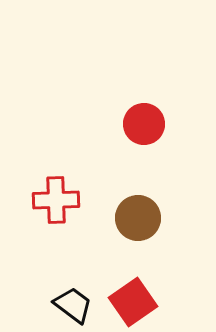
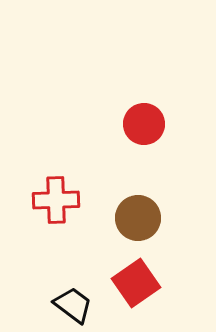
red square: moved 3 px right, 19 px up
